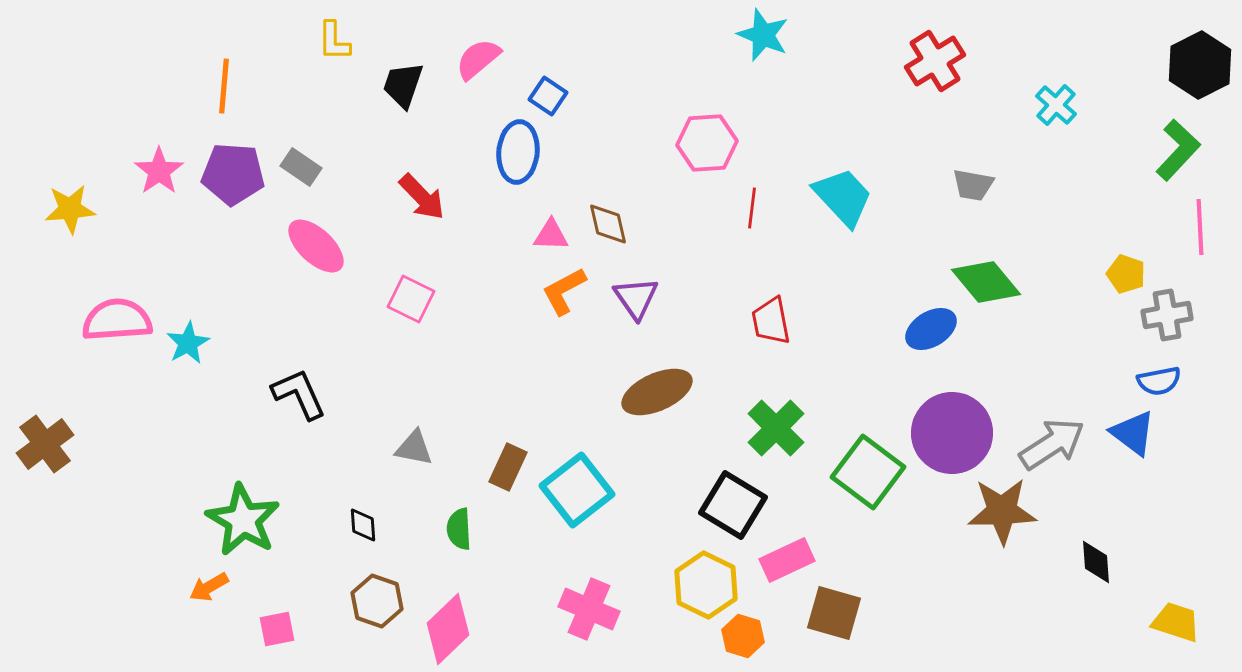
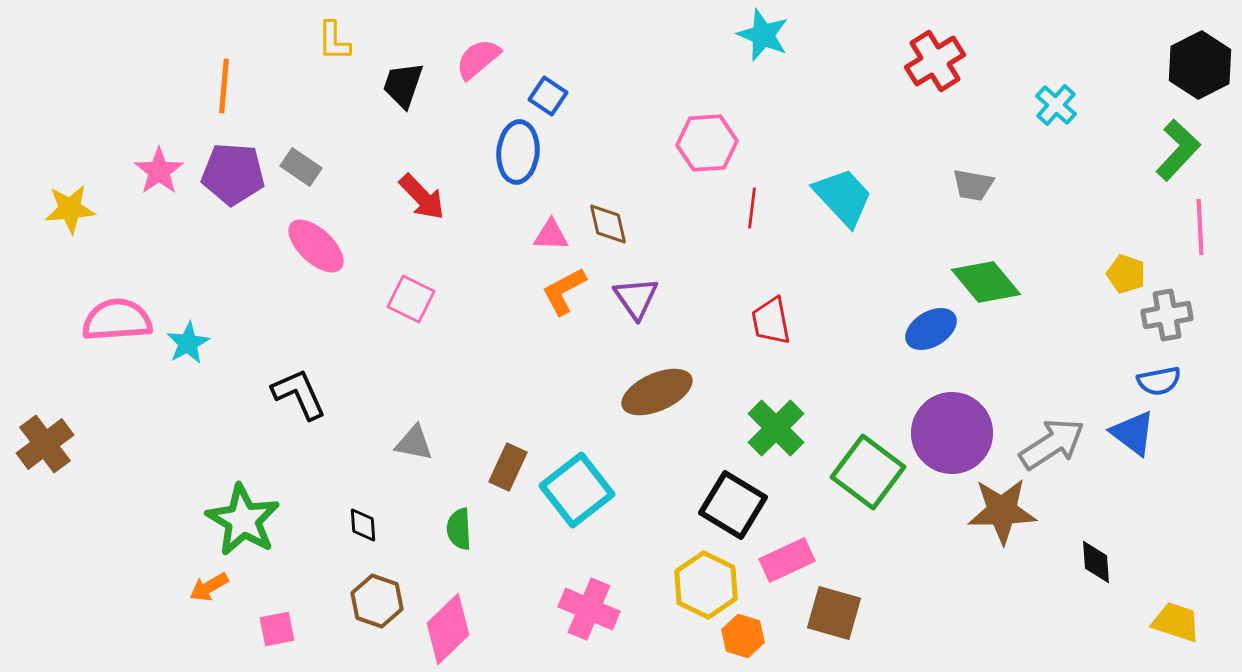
gray triangle at (414, 448): moved 5 px up
